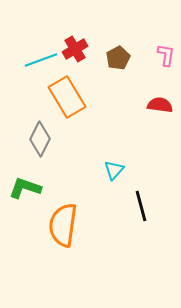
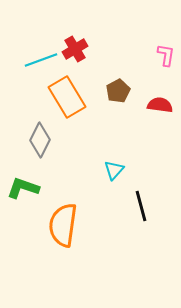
brown pentagon: moved 33 px down
gray diamond: moved 1 px down
green L-shape: moved 2 px left
